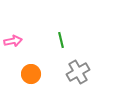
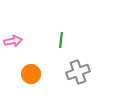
green line: rotated 21 degrees clockwise
gray cross: rotated 10 degrees clockwise
